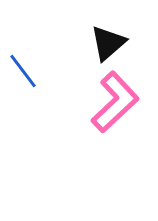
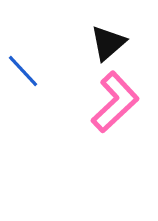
blue line: rotated 6 degrees counterclockwise
